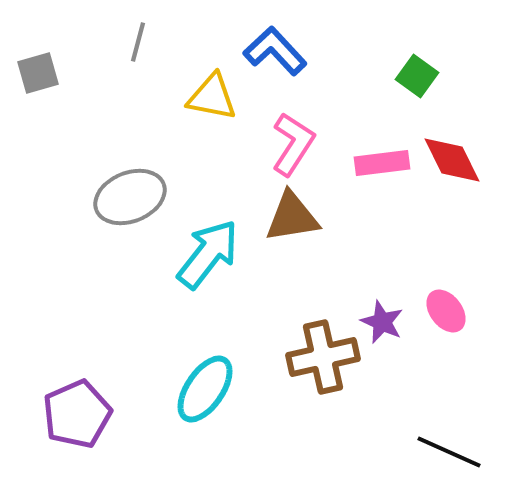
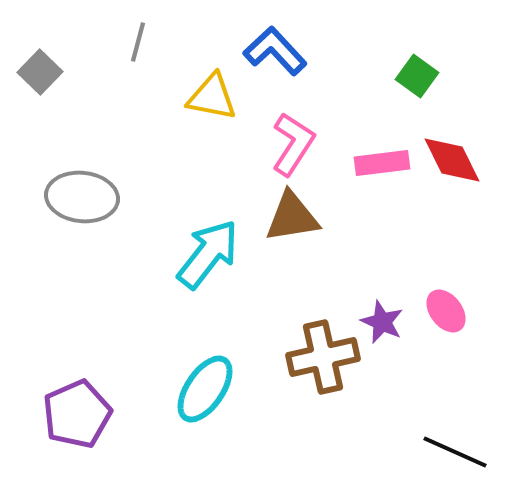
gray square: moved 2 px right, 1 px up; rotated 30 degrees counterclockwise
gray ellipse: moved 48 px left; rotated 28 degrees clockwise
black line: moved 6 px right
